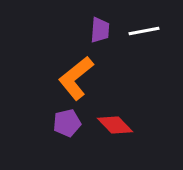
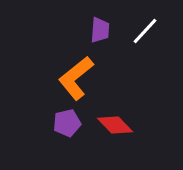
white line: moved 1 px right; rotated 36 degrees counterclockwise
